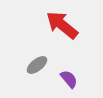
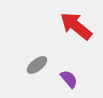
red arrow: moved 14 px right, 1 px down
